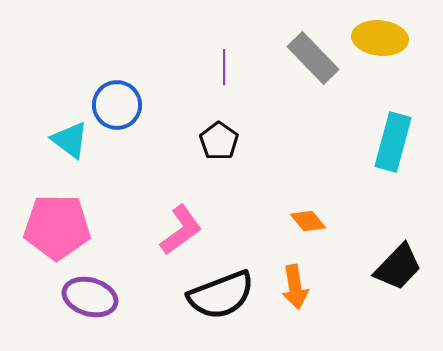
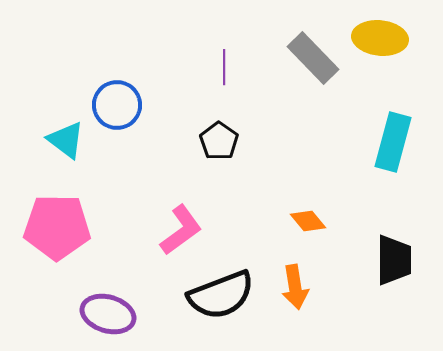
cyan triangle: moved 4 px left
black trapezoid: moved 4 px left, 7 px up; rotated 44 degrees counterclockwise
purple ellipse: moved 18 px right, 17 px down
